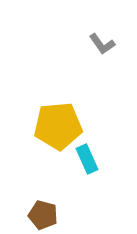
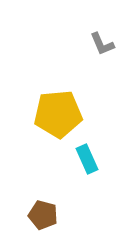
gray L-shape: rotated 12 degrees clockwise
yellow pentagon: moved 12 px up
